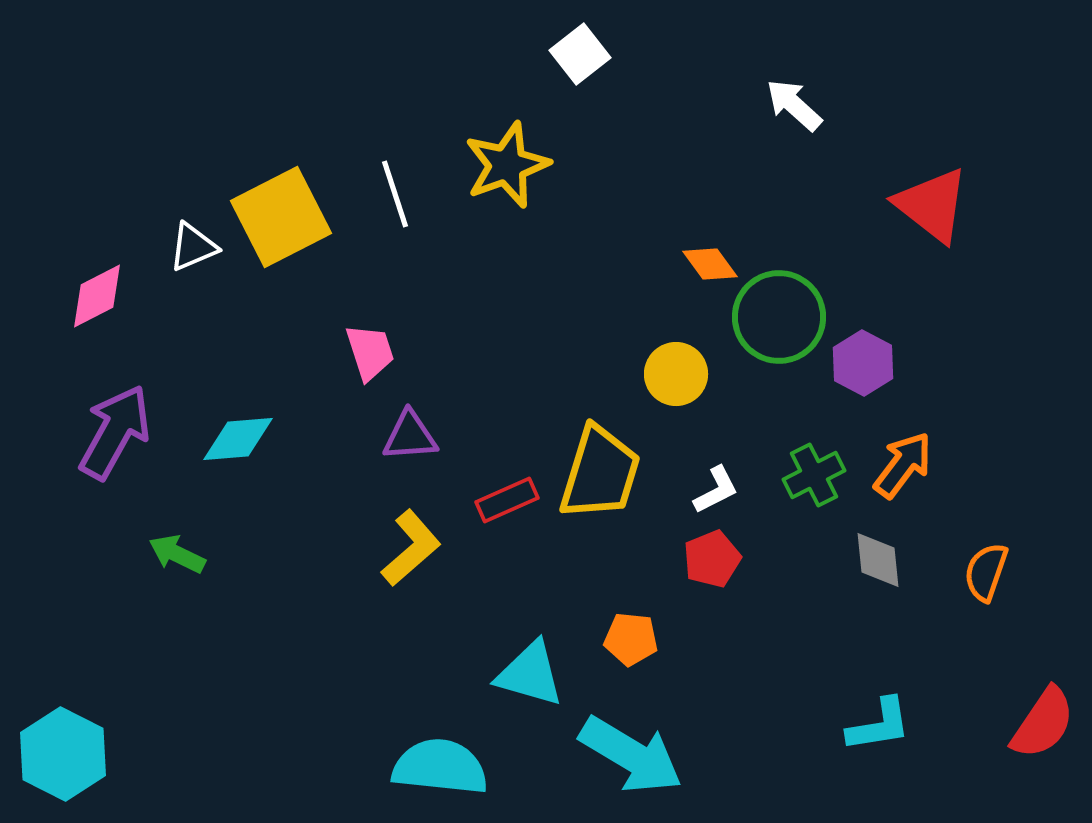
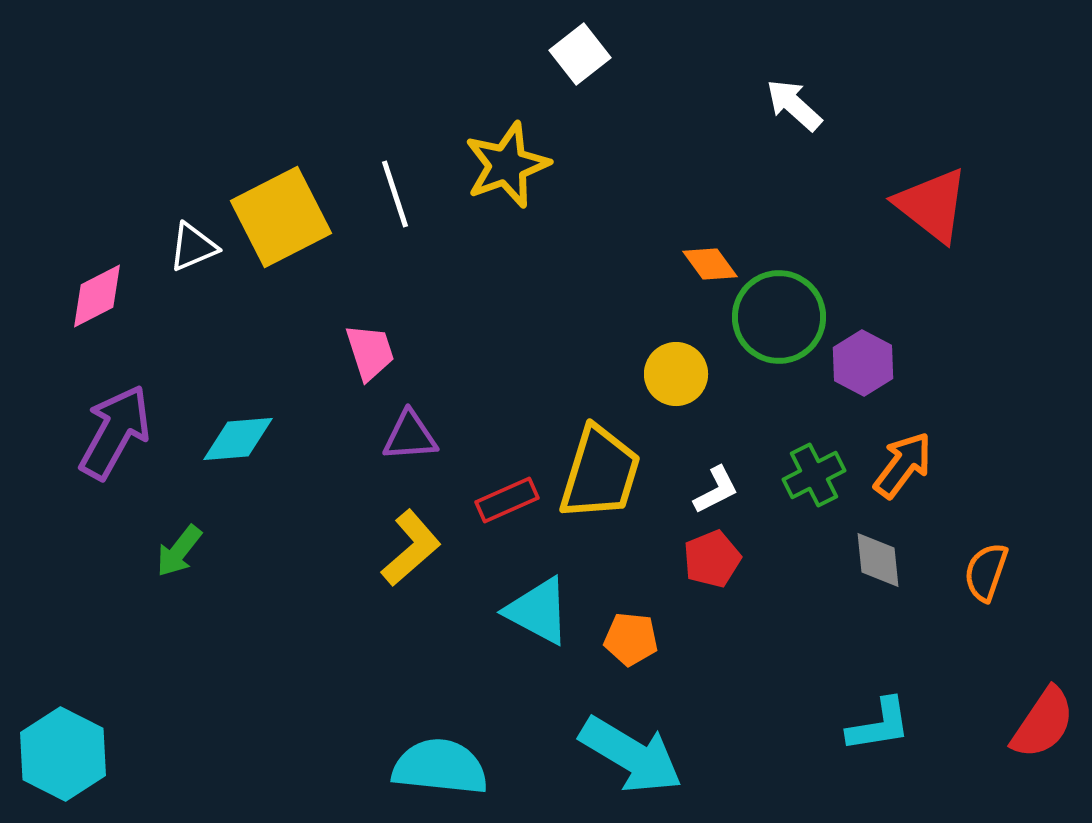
green arrow: moved 2 px right, 3 px up; rotated 78 degrees counterclockwise
cyan triangle: moved 8 px right, 63 px up; rotated 12 degrees clockwise
